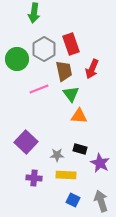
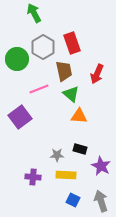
green arrow: rotated 144 degrees clockwise
red rectangle: moved 1 px right, 1 px up
gray hexagon: moved 1 px left, 2 px up
red arrow: moved 5 px right, 5 px down
green triangle: rotated 12 degrees counterclockwise
purple square: moved 6 px left, 25 px up; rotated 10 degrees clockwise
purple star: moved 1 px right, 3 px down
purple cross: moved 1 px left, 1 px up
